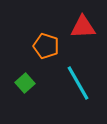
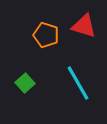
red triangle: moved 1 px right, 1 px up; rotated 20 degrees clockwise
orange pentagon: moved 11 px up
